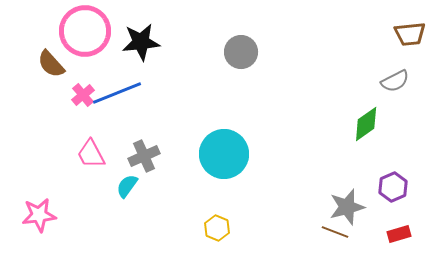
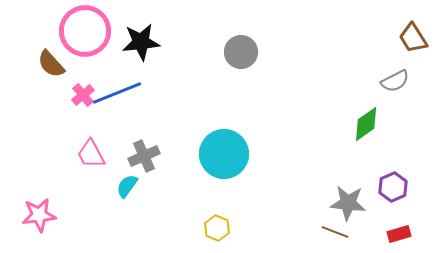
brown trapezoid: moved 3 px right, 4 px down; rotated 64 degrees clockwise
gray star: moved 1 px right, 4 px up; rotated 21 degrees clockwise
